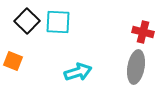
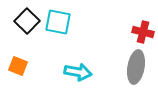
cyan square: rotated 8 degrees clockwise
orange square: moved 5 px right, 5 px down
cyan arrow: rotated 28 degrees clockwise
